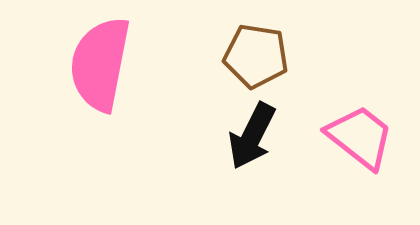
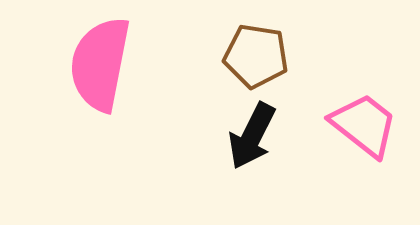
pink trapezoid: moved 4 px right, 12 px up
